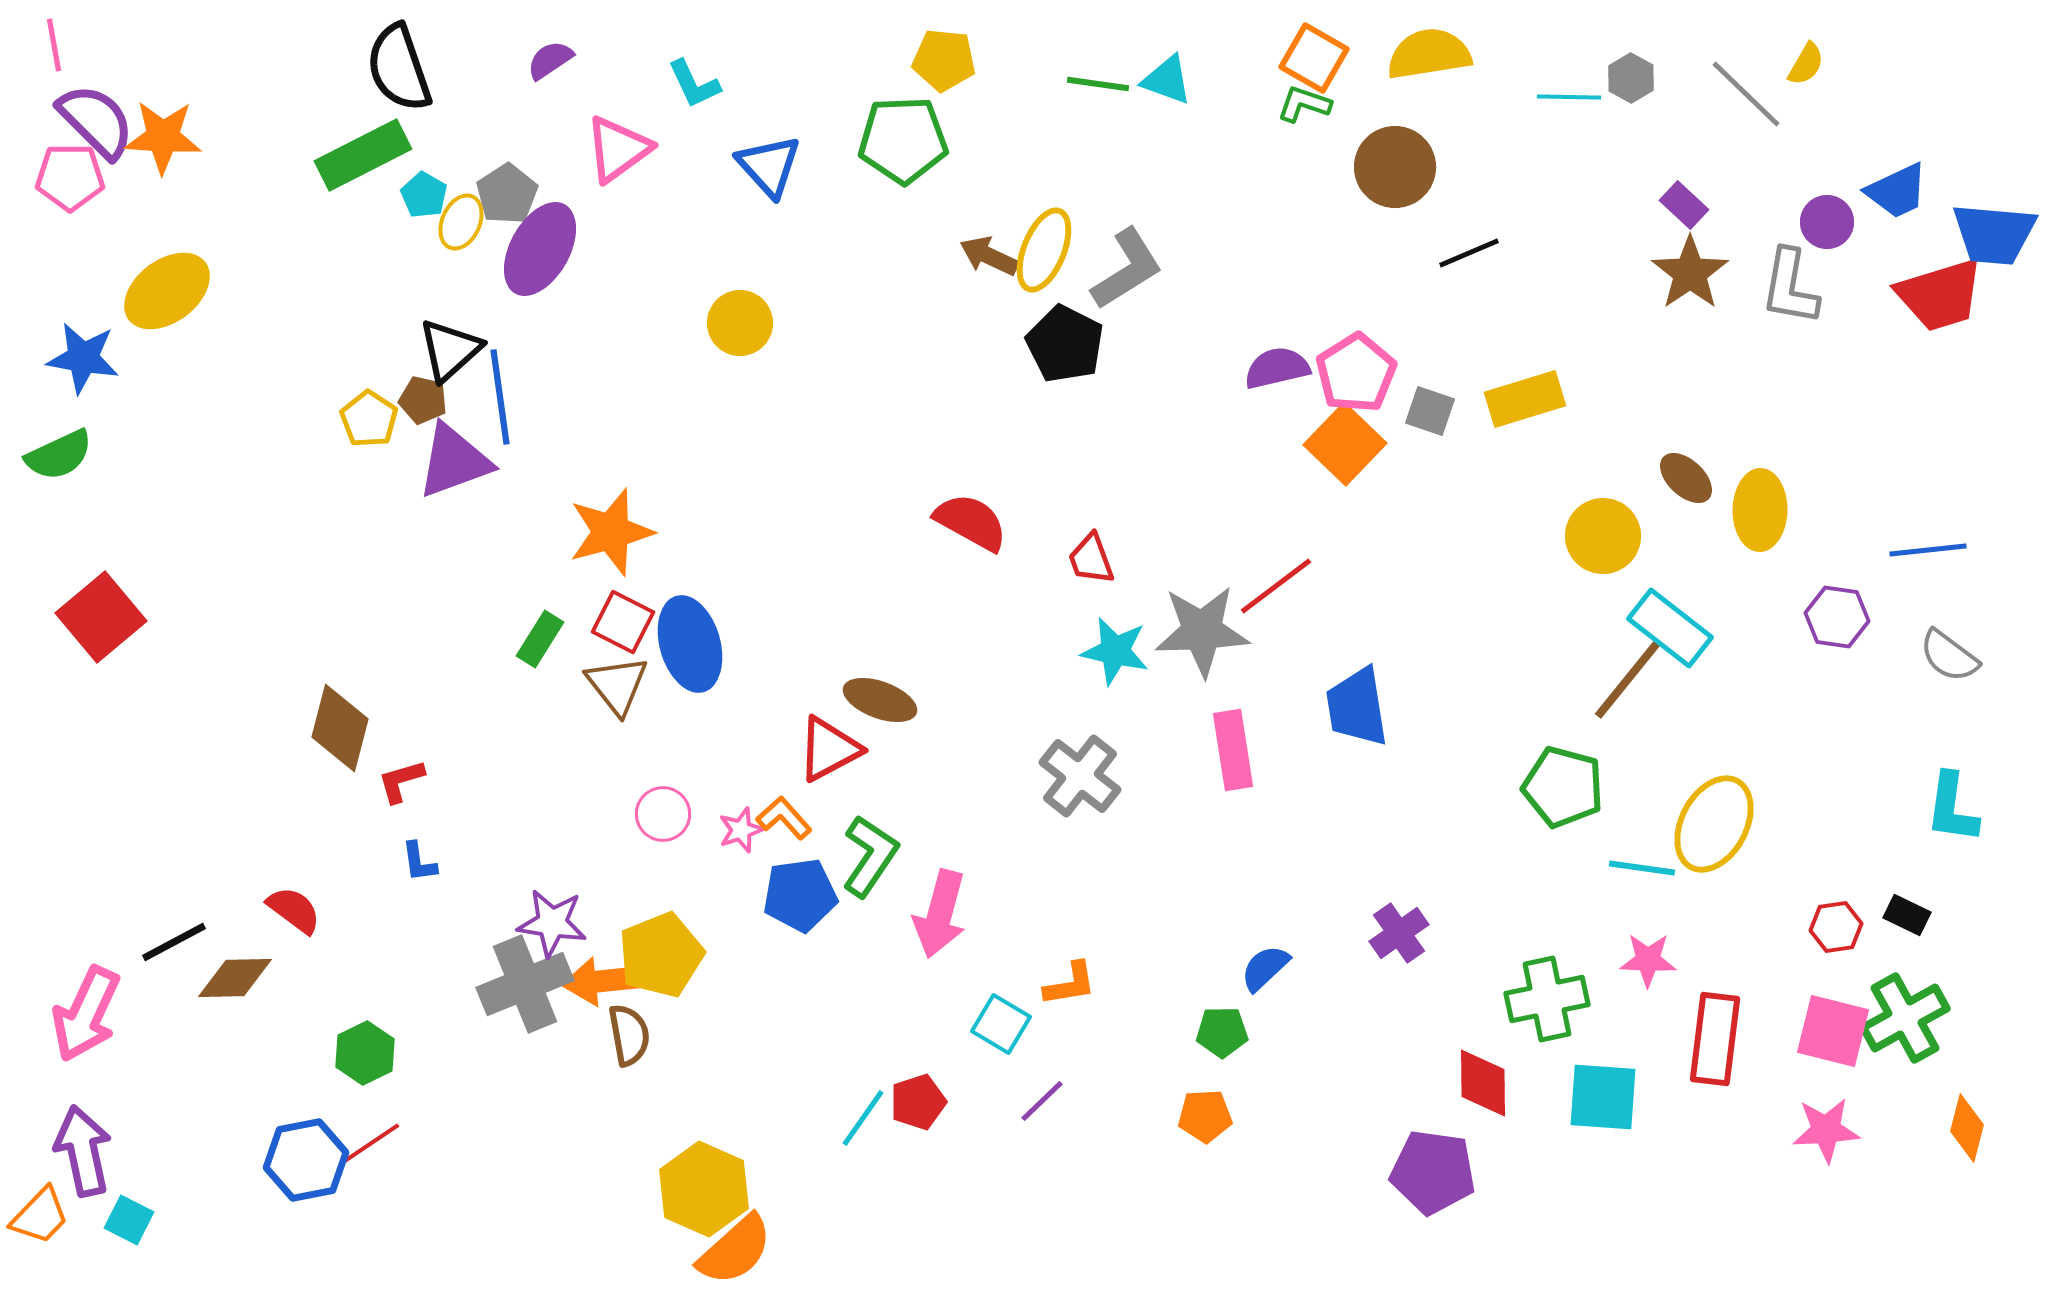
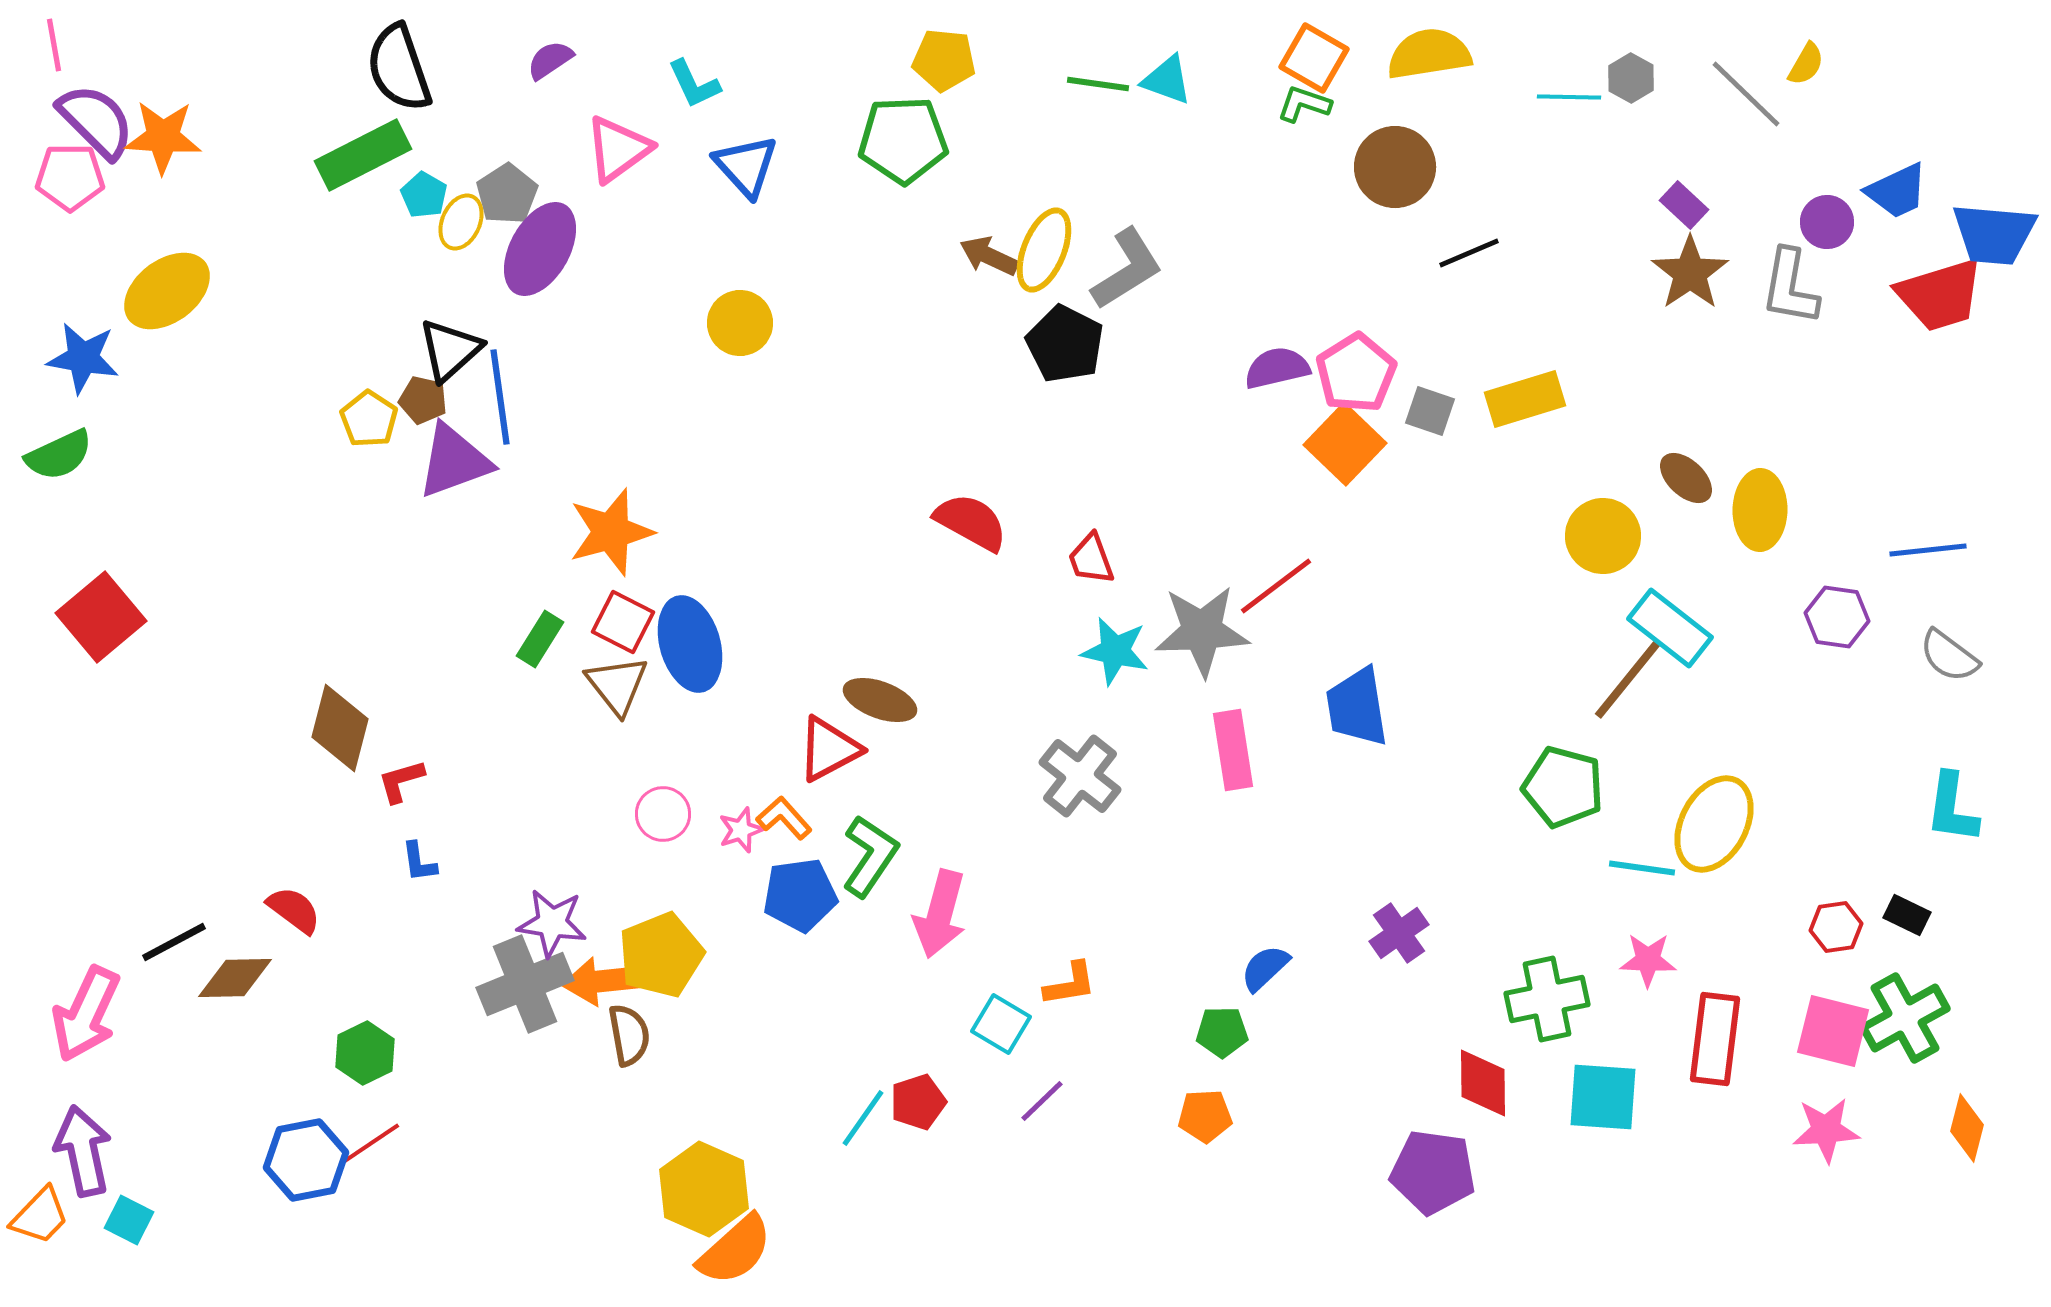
blue triangle at (769, 166): moved 23 px left
